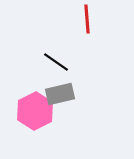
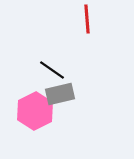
black line: moved 4 px left, 8 px down
